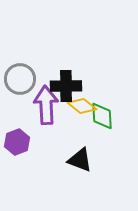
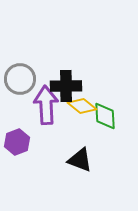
green diamond: moved 3 px right
